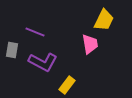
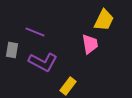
yellow rectangle: moved 1 px right, 1 px down
